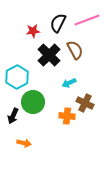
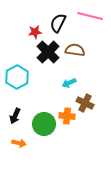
pink line: moved 3 px right, 4 px up; rotated 35 degrees clockwise
red star: moved 2 px right, 1 px down
brown semicircle: rotated 54 degrees counterclockwise
black cross: moved 1 px left, 3 px up
green circle: moved 11 px right, 22 px down
black arrow: moved 2 px right
orange arrow: moved 5 px left
